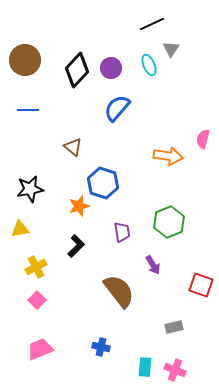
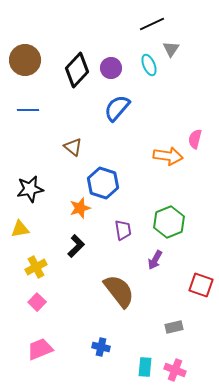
pink semicircle: moved 8 px left
orange star: moved 1 px right, 2 px down
purple trapezoid: moved 1 px right, 2 px up
purple arrow: moved 2 px right, 5 px up; rotated 60 degrees clockwise
pink square: moved 2 px down
